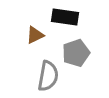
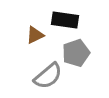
black rectangle: moved 3 px down
gray semicircle: rotated 40 degrees clockwise
